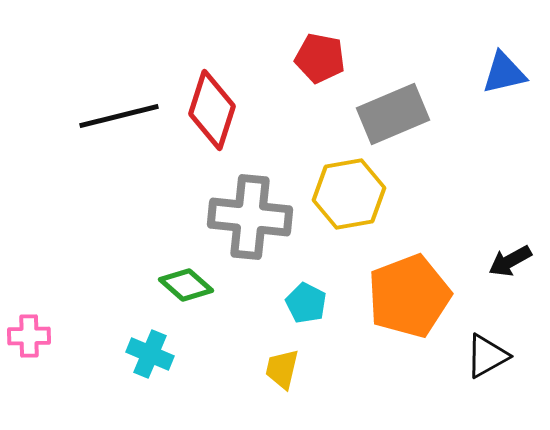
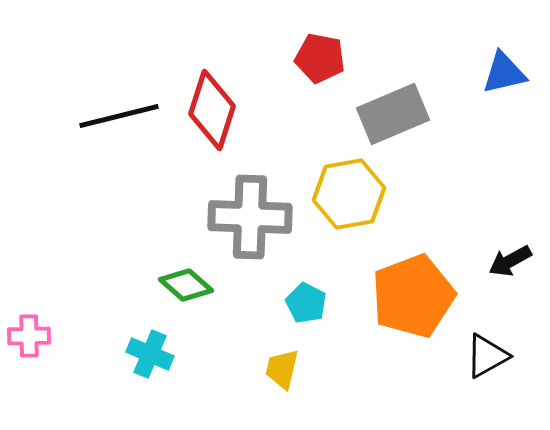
gray cross: rotated 4 degrees counterclockwise
orange pentagon: moved 4 px right
